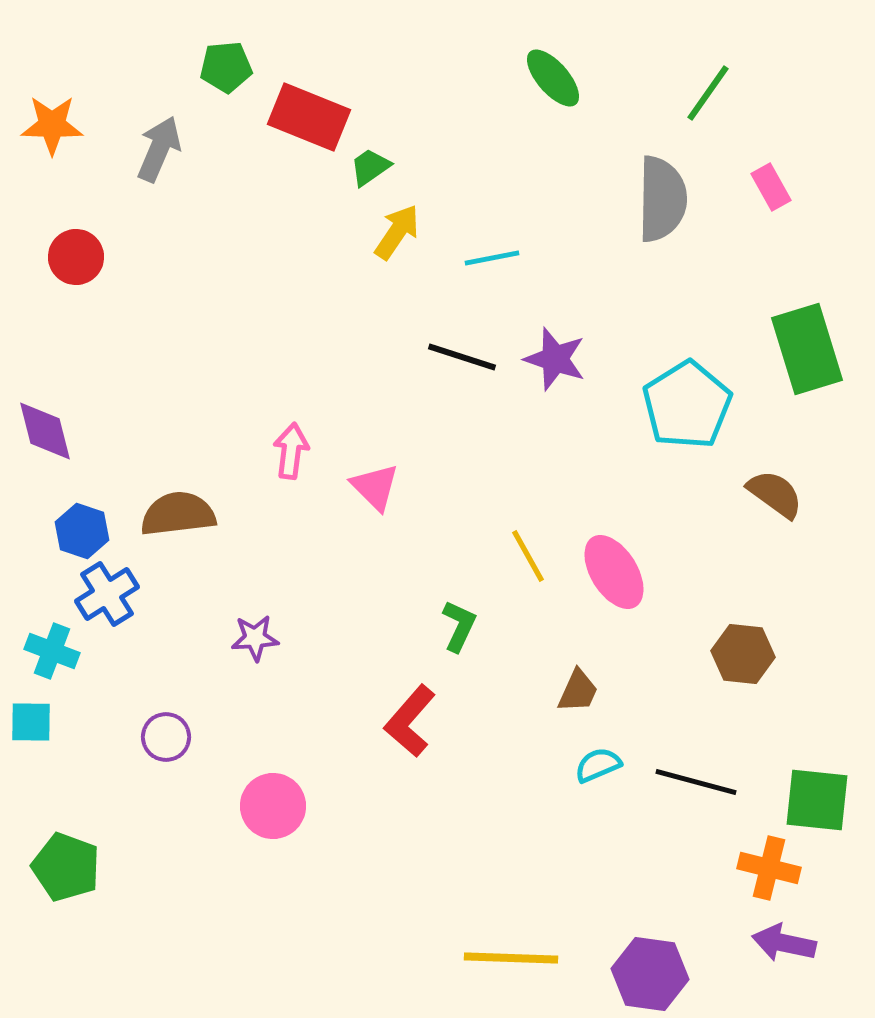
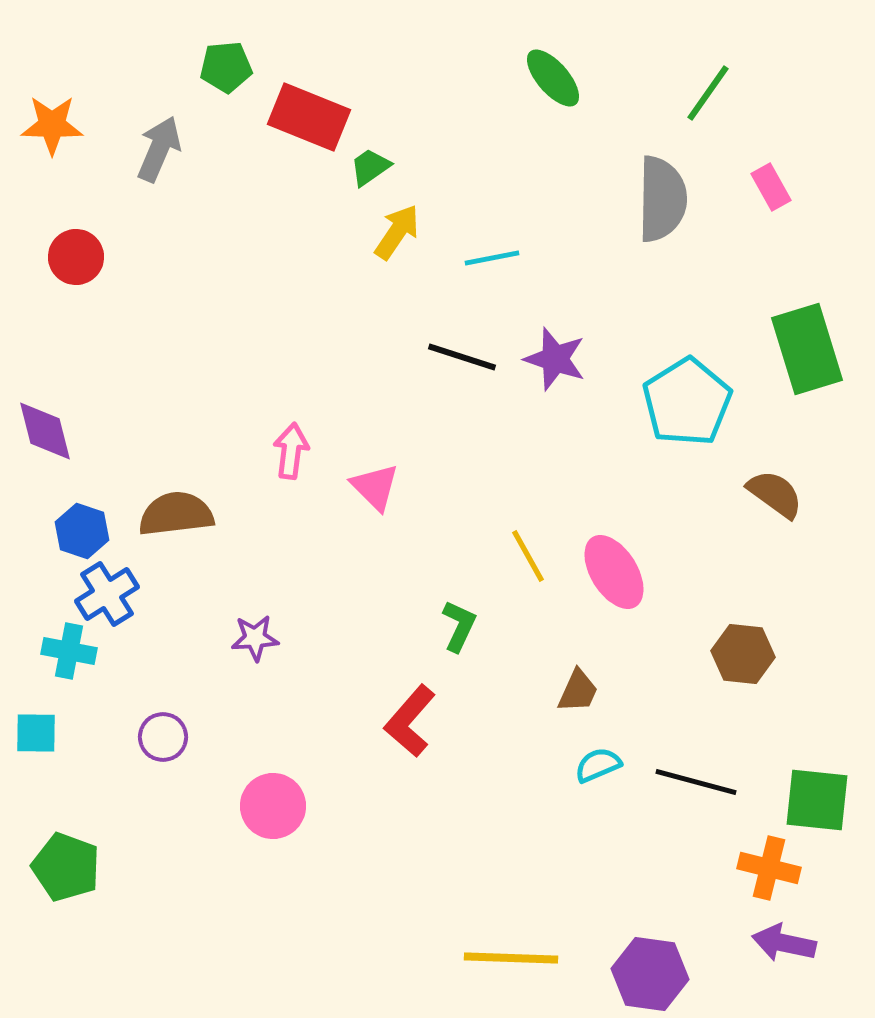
cyan pentagon at (687, 405): moved 3 px up
brown semicircle at (178, 514): moved 2 px left
cyan cross at (52, 651): moved 17 px right; rotated 10 degrees counterclockwise
cyan square at (31, 722): moved 5 px right, 11 px down
purple circle at (166, 737): moved 3 px left
